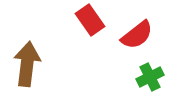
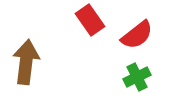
brown arrow: moved 1 px left, 2 px up
green cross: moved 13 px left
